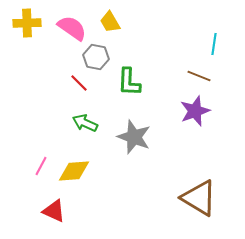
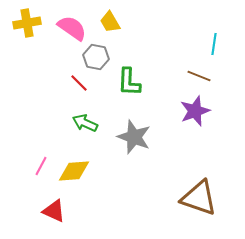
yellow cross: rotated 8 degrees counterclockwise
brown triangle: rotated 12 degrees counterclockwise
